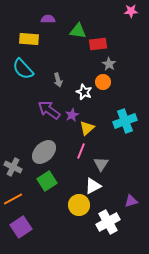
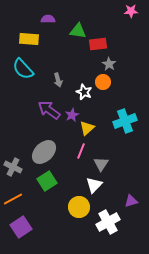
white triangle: moved 1 px right, 1 px up; rotated 18 degrees counterclockwise
yellow circle: moved 2 px down
